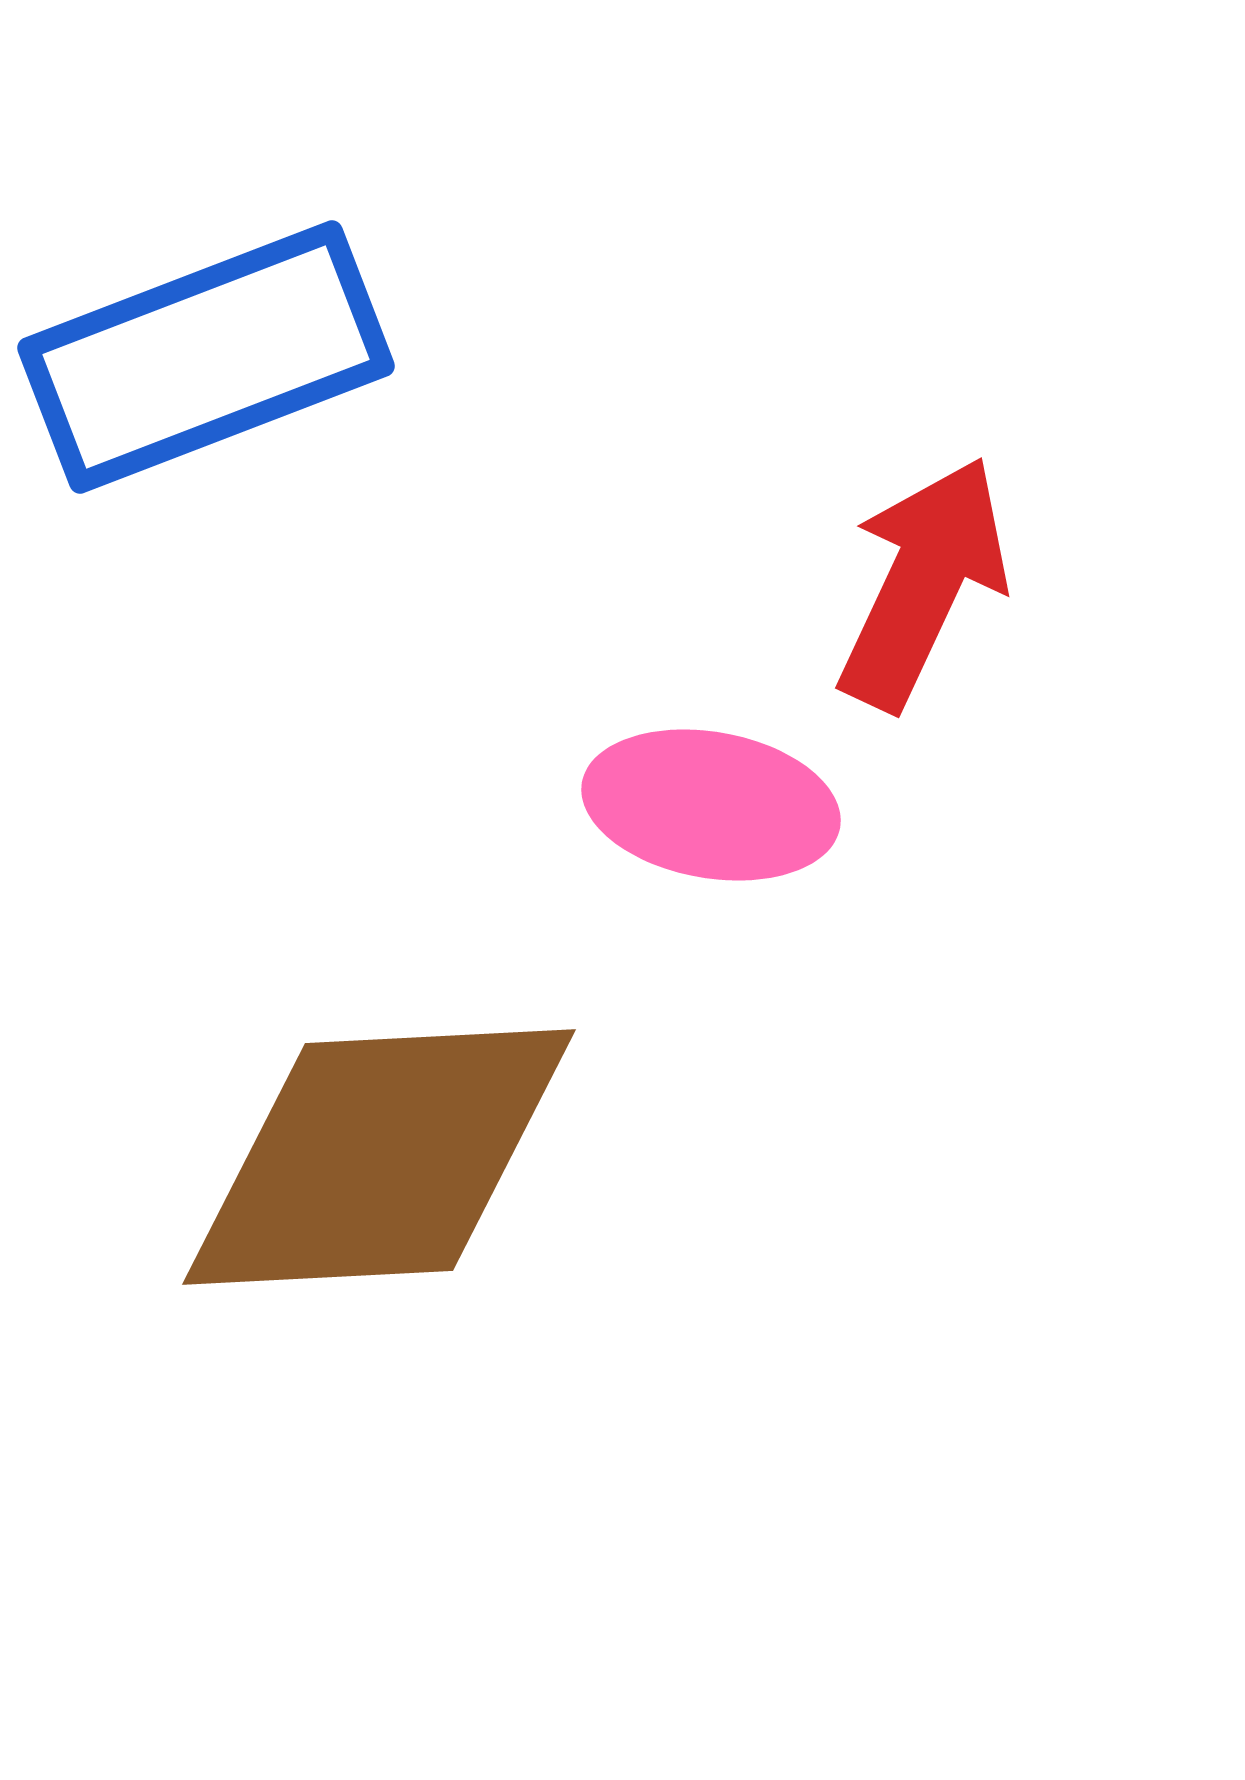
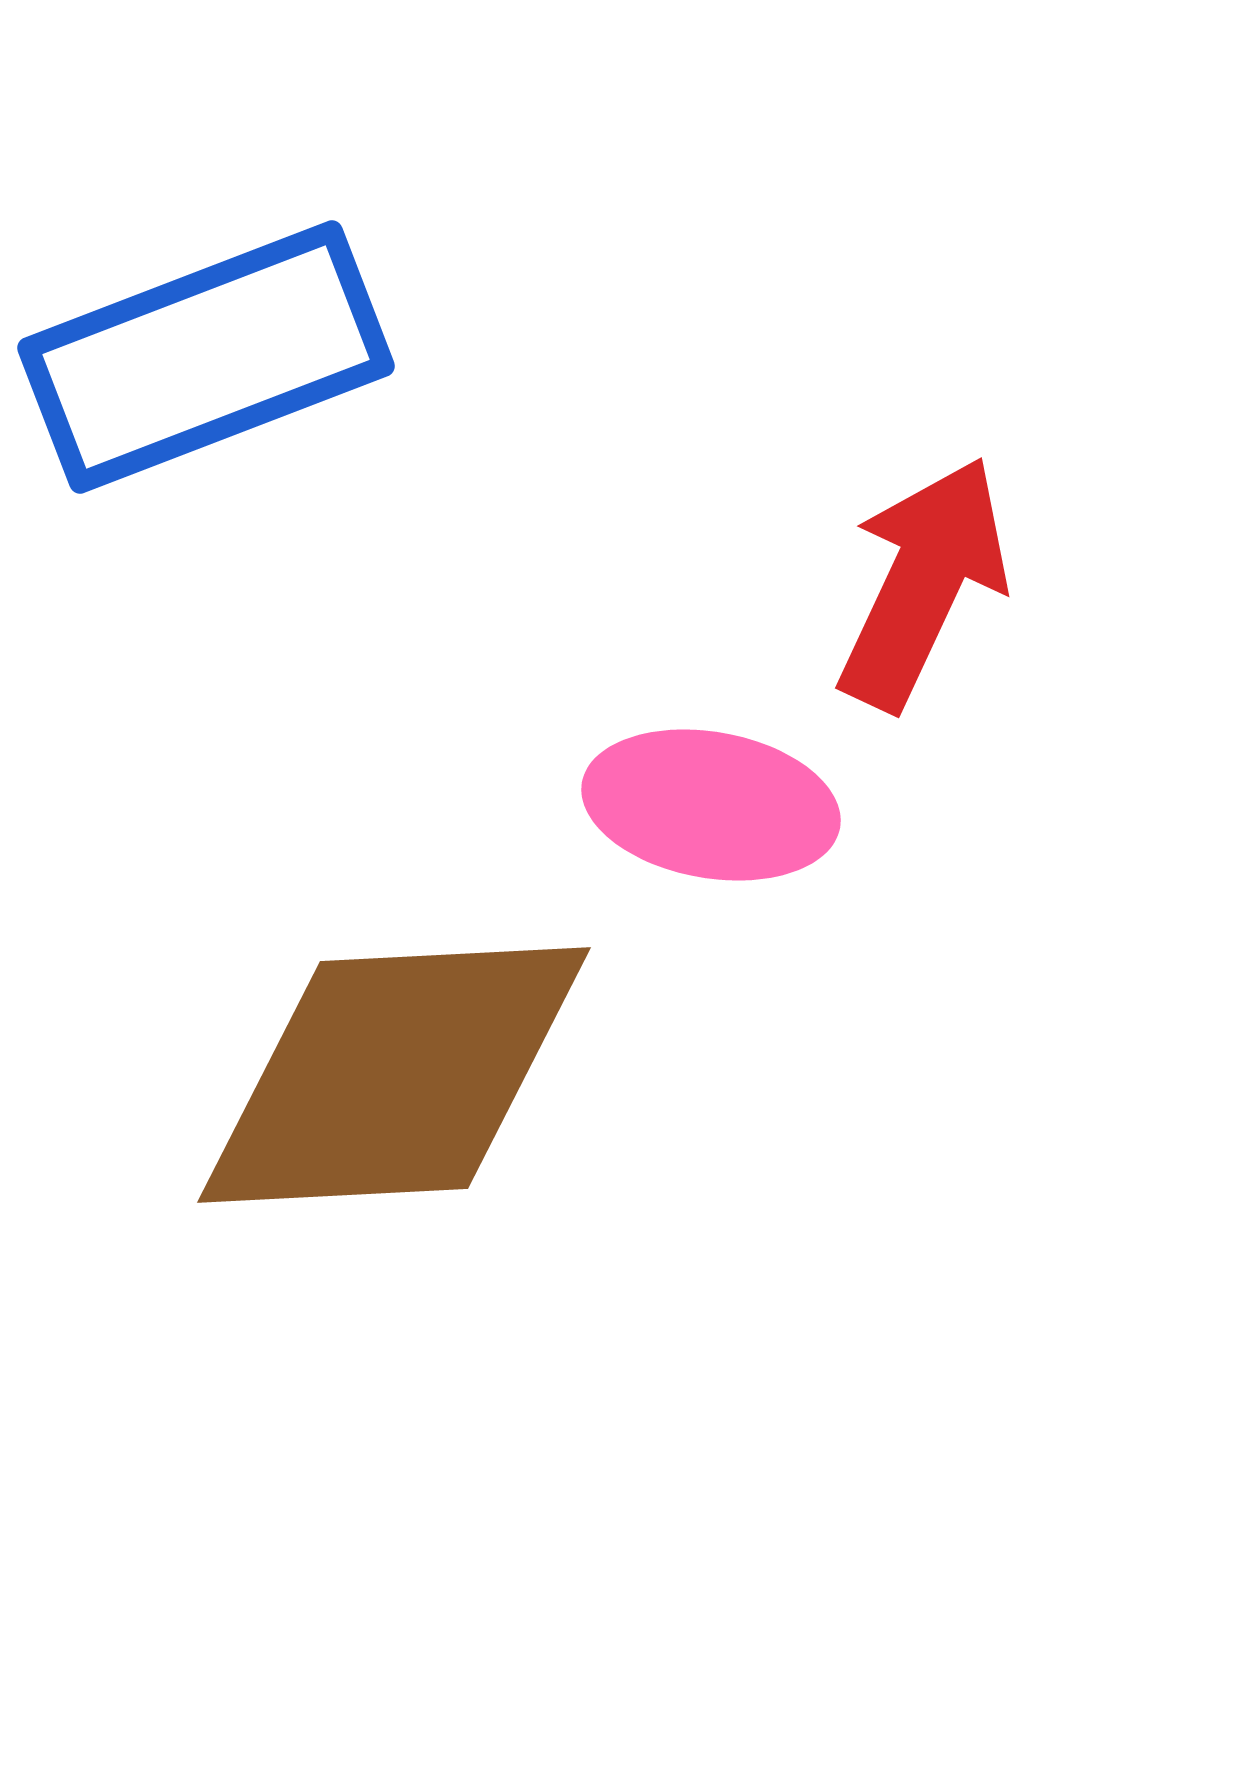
brown diamond: moved 15 px right, 82 px up
